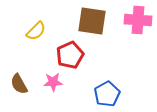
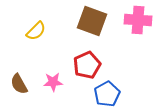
brown square: rotated 12 degrees clockwise
red pentagon: moved 17 px right, 10 px down
